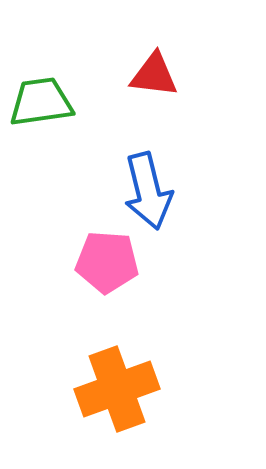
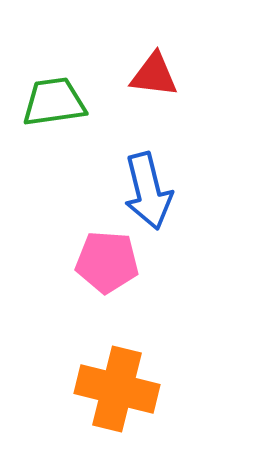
green trapezoid: moved 13 px right
orange cross: rotated 34 degrees clockwise
